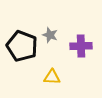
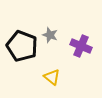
purple cross: rotated 25 degrees clockwise
yellow triangle: rotated 36 degrees clockwise
